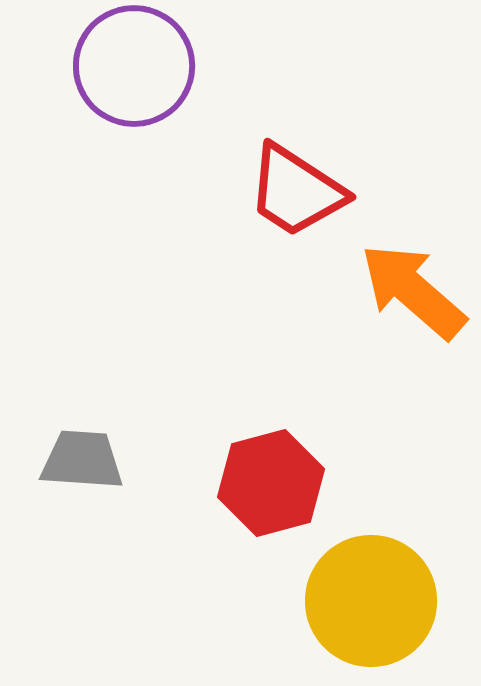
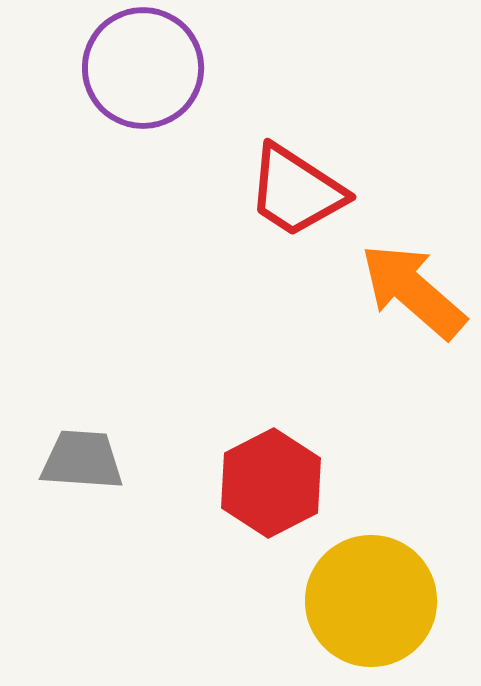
purple circle: moved 9 px right, 2 px down
red hexagon: rotated 12 degrees counterclockwise
